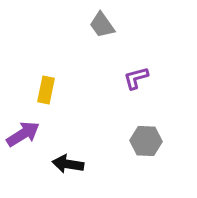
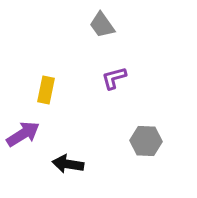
purple L-shape: moved 22 px left
